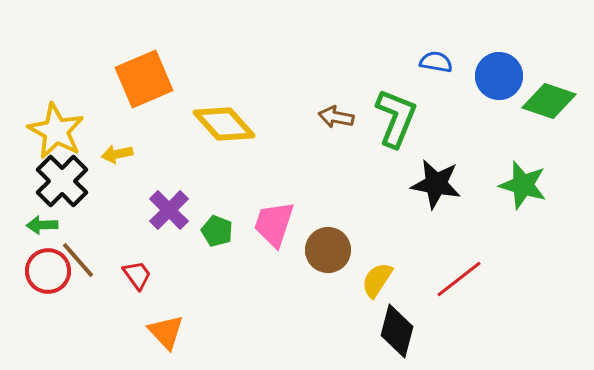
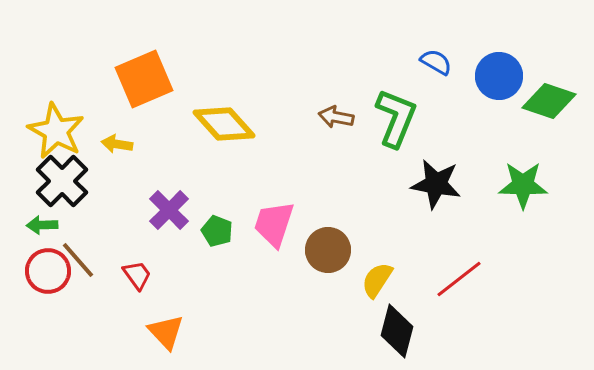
blue semicircle: rotated 20 degrees clockwise
yellow arrow: moved 10 px up; rotated 20 degrees clockwise
green star: rotated 15 degrees counterclockwise
